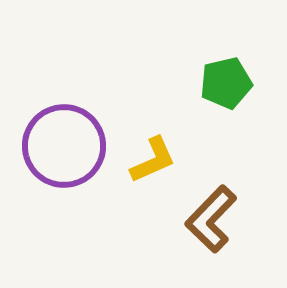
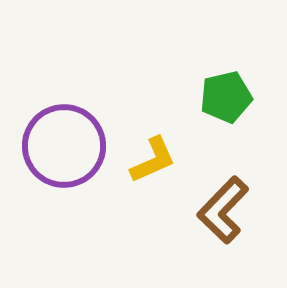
green pentagon: moved 14 px down
brown L-shape: moved 12 px right, 9 px up
